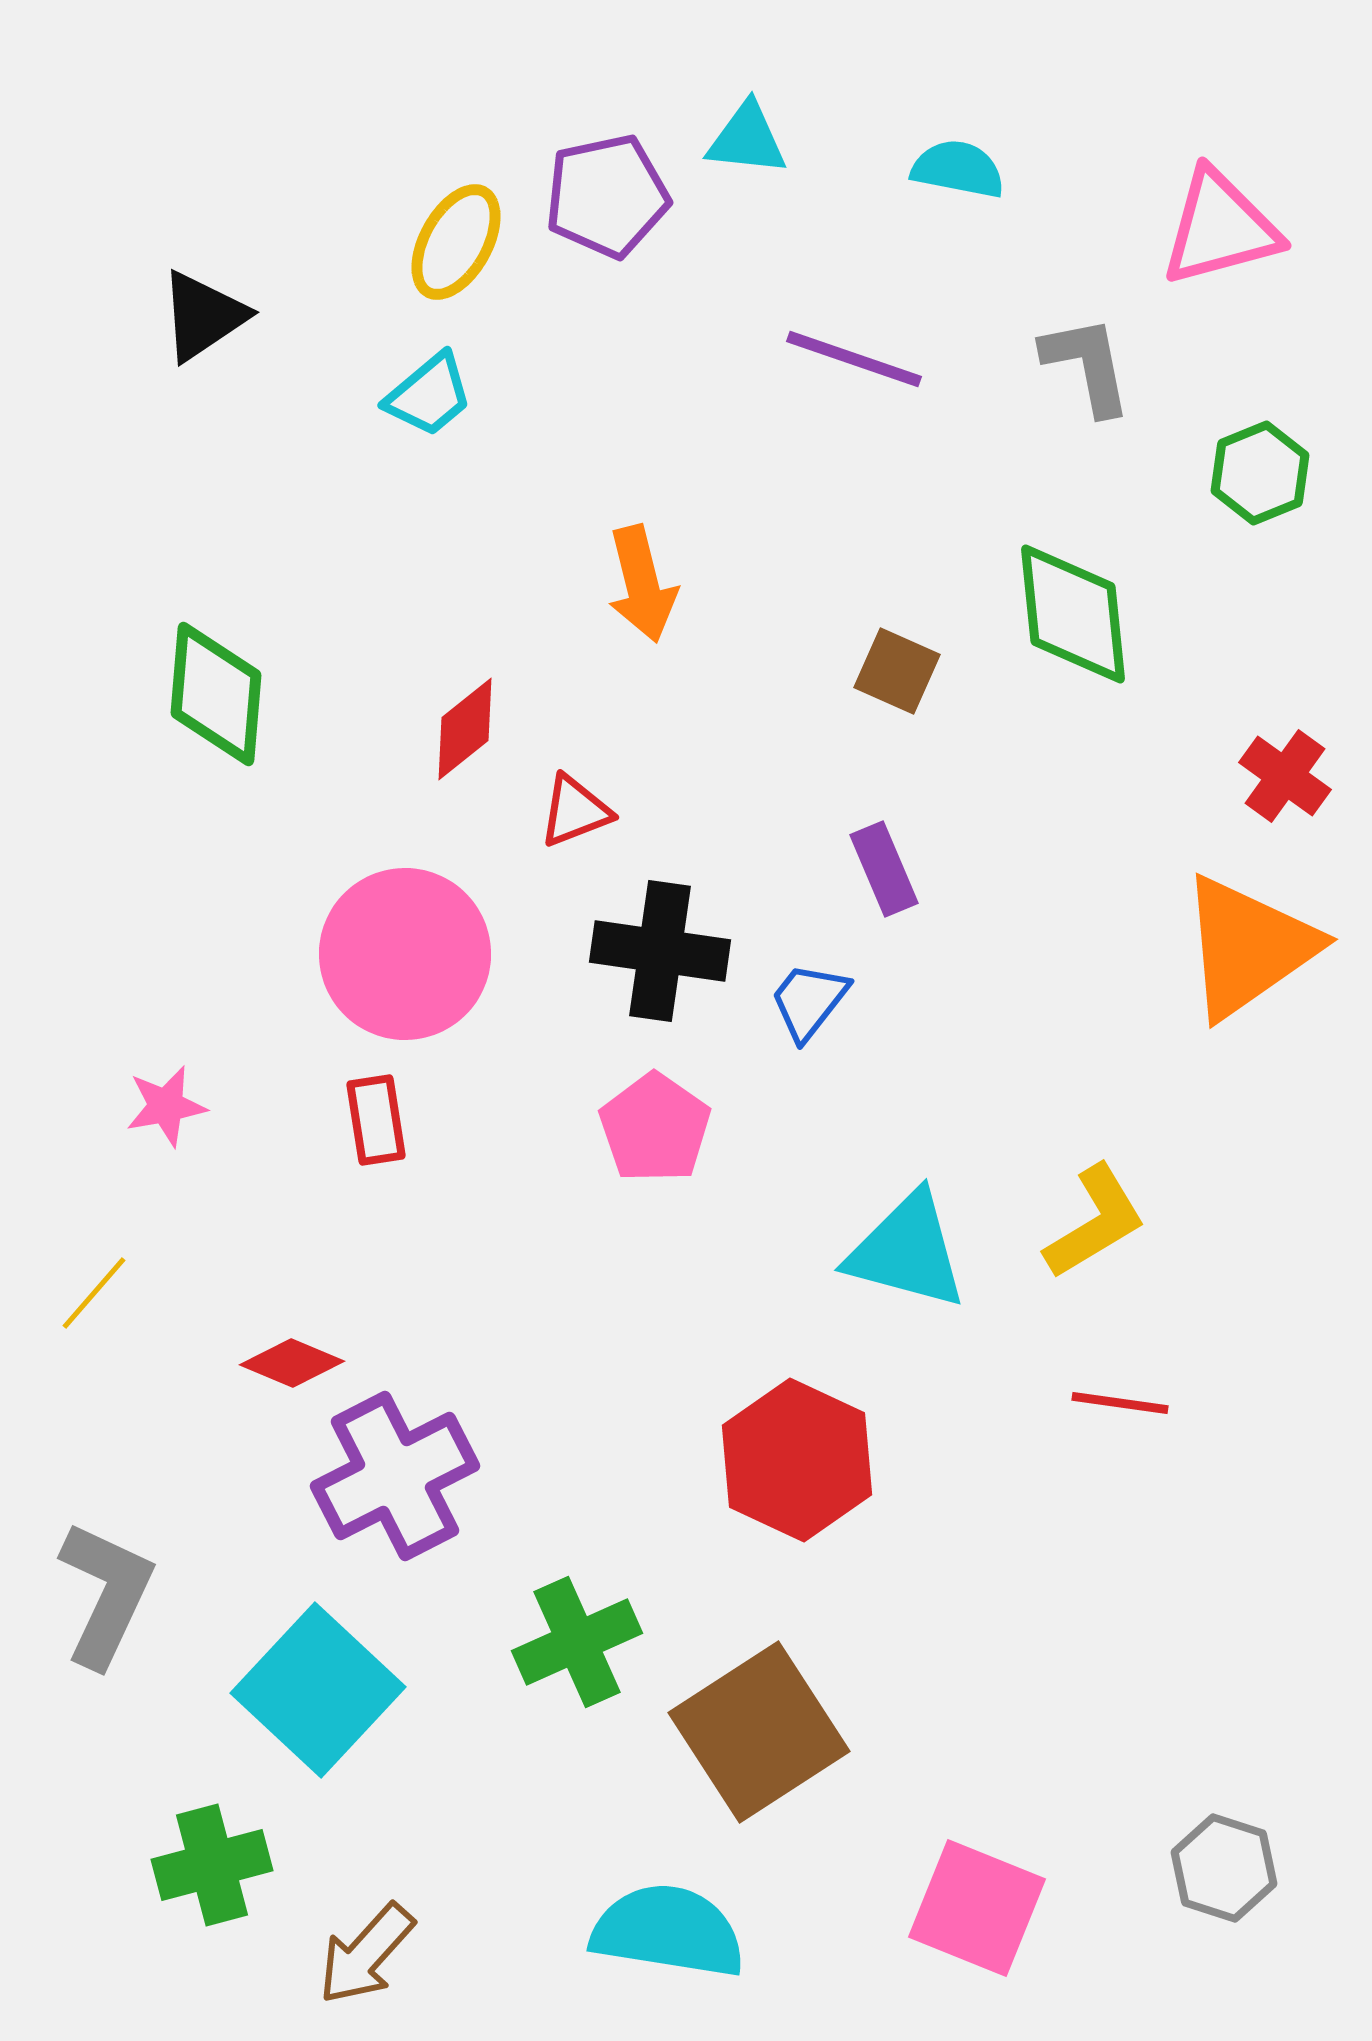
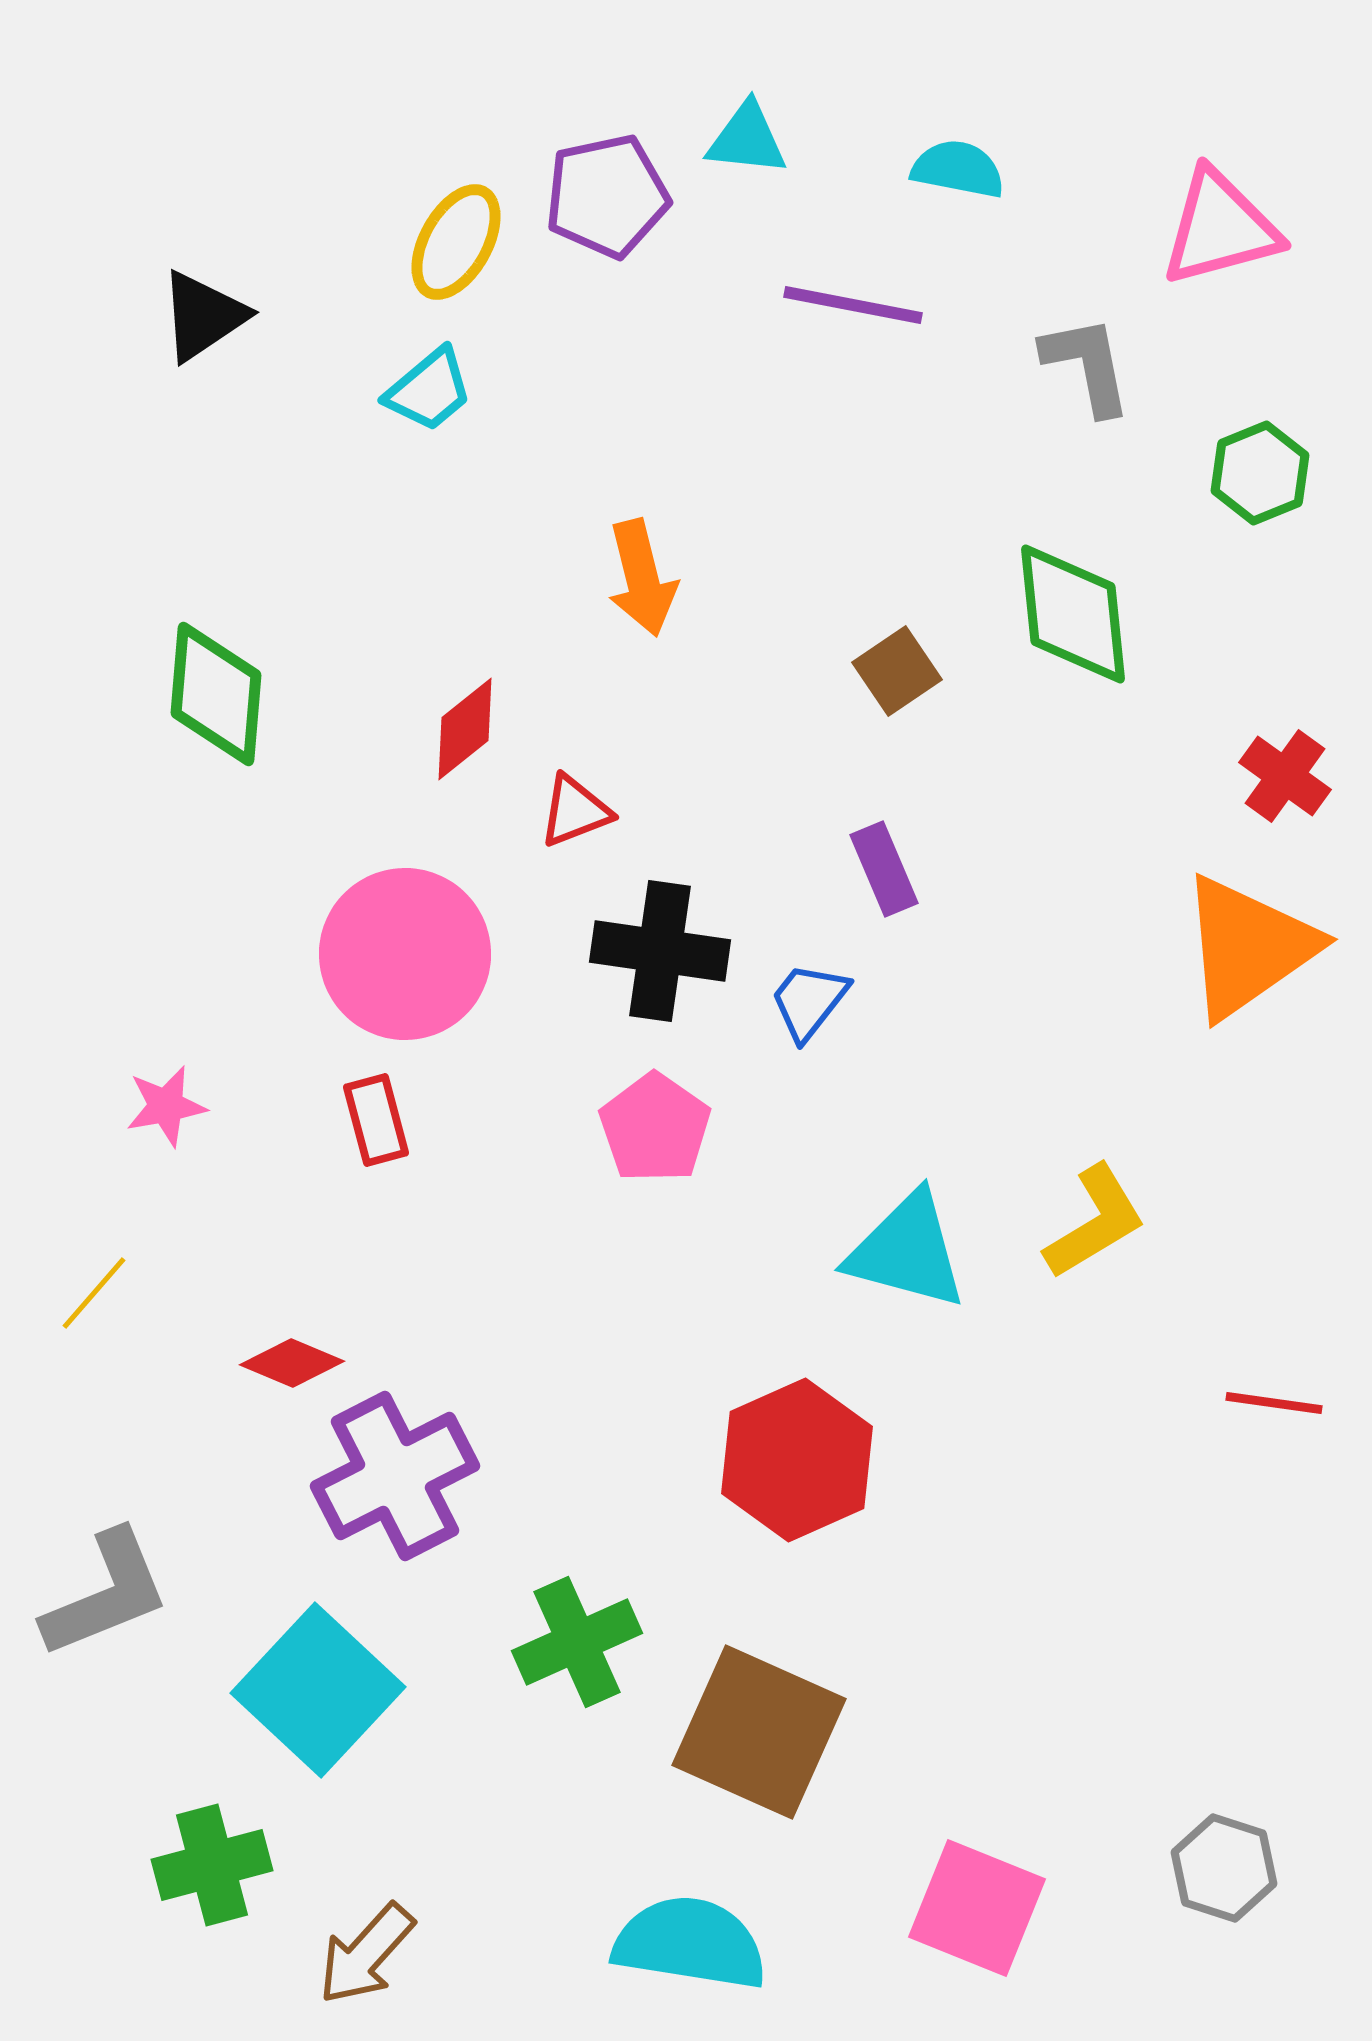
purple line at (854, 359): moved 1 px left, 54 px up; rotated 8 degrees counterclockwise
cyan trapezoid at (429, 395): moved 5 px up
orange arrow at (642, 584): moved 6 px up
brown square at (897, 671): rotated 32 degrees clockwise
red rectangle at (376, 1120): rotated 6 degrees counterclockwise
red line at (1120, 1403): moved 154 px right
red hexagon at (797, 1460): rotated 11 degrees clockwise
gray L-shape at (106, 1594): rotated 43 degrees clockwise
brown square at (759, 1732): rotated 33 degrees counterclockwise
cyan semicircle at (668, 1931): moved 22 px right, 12 px down
